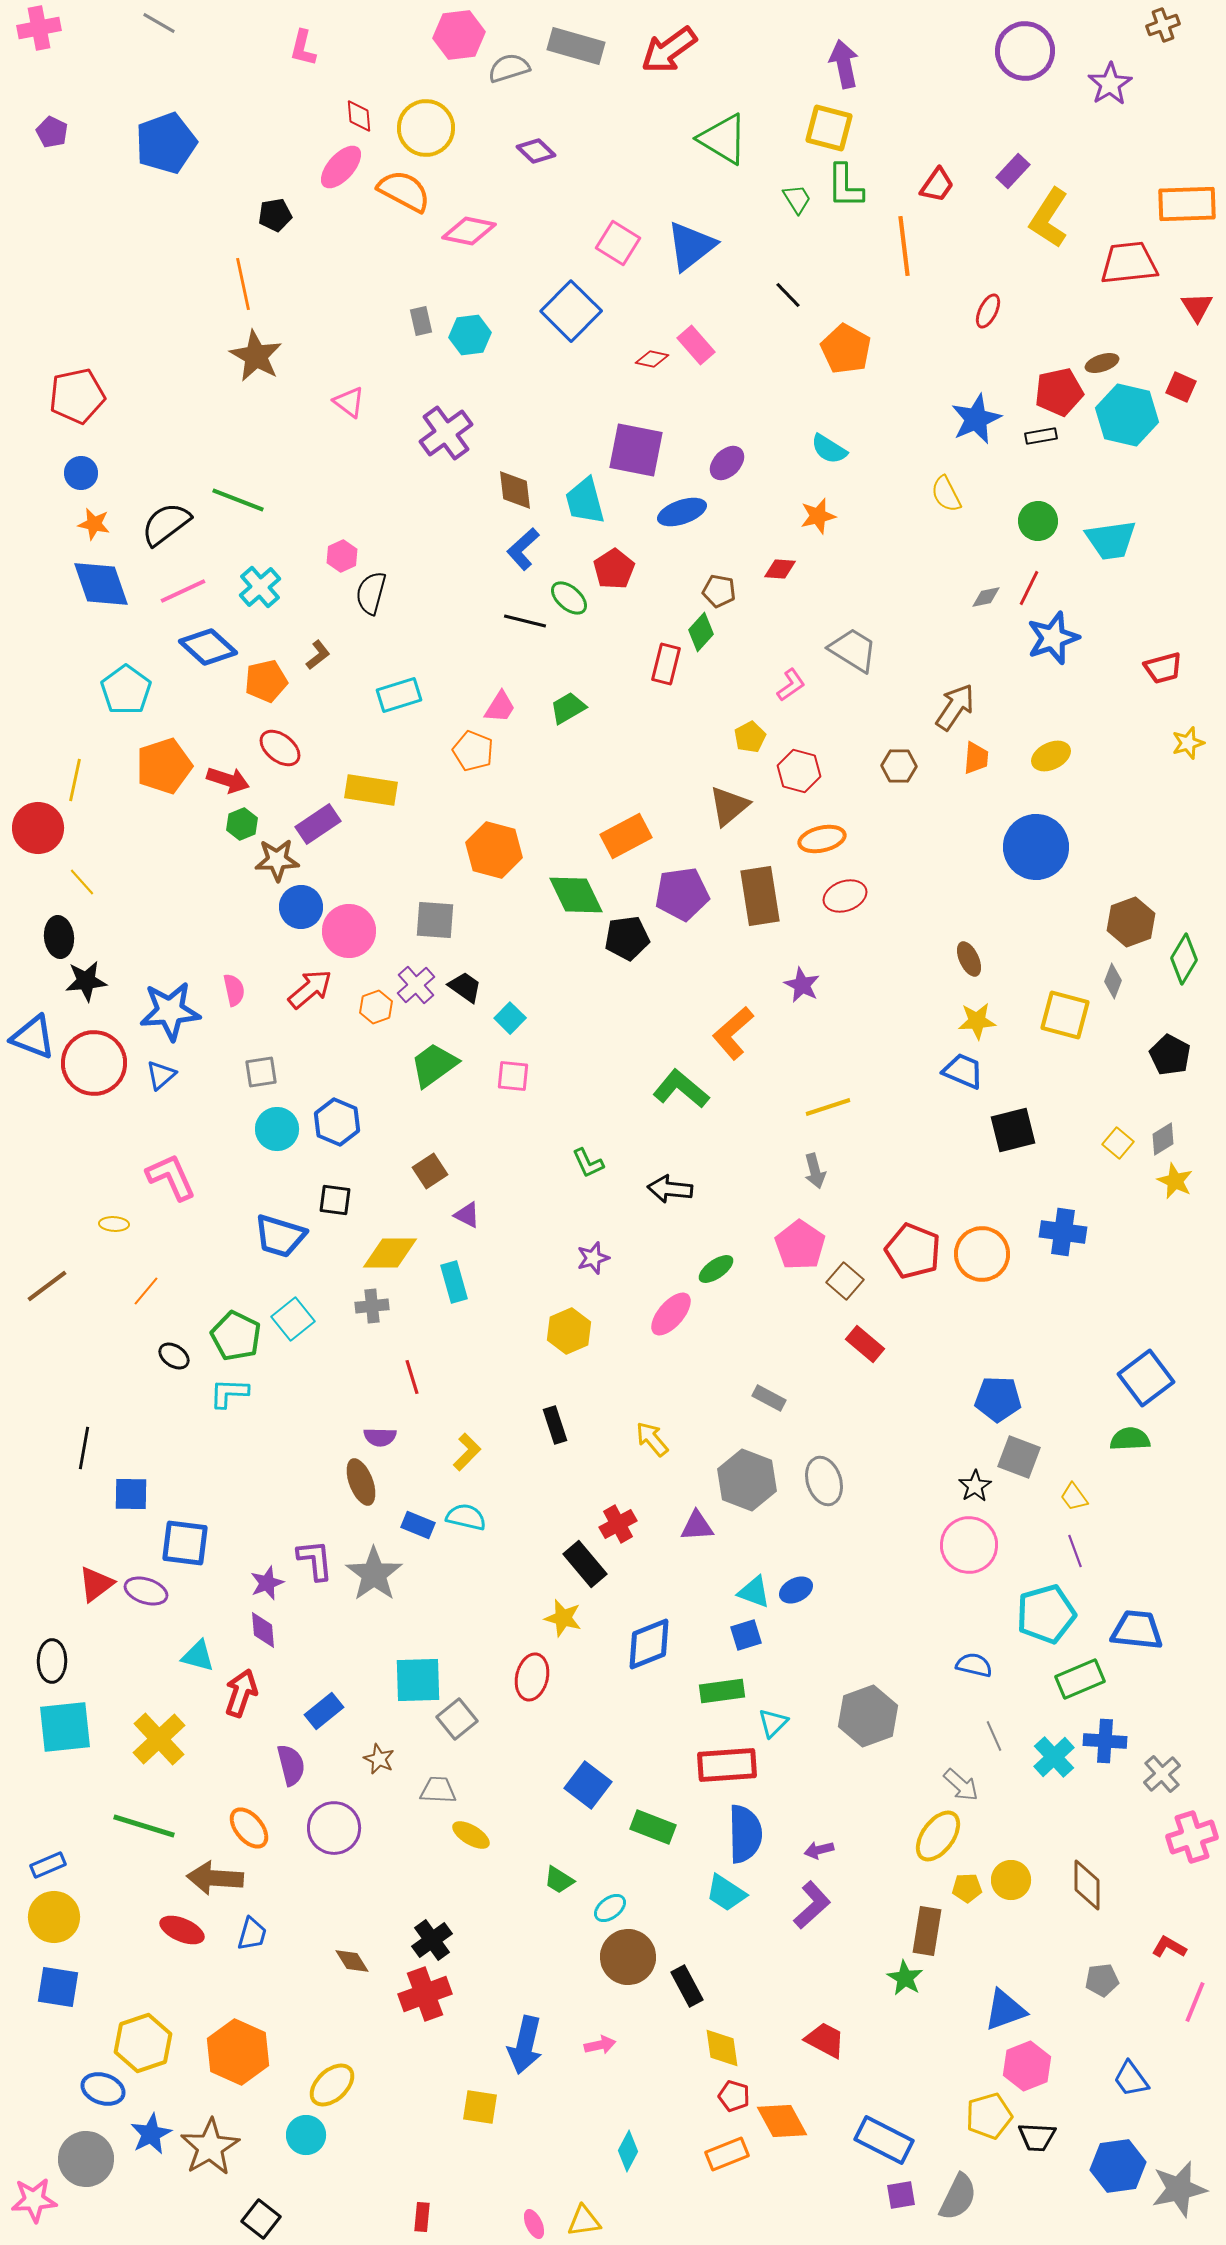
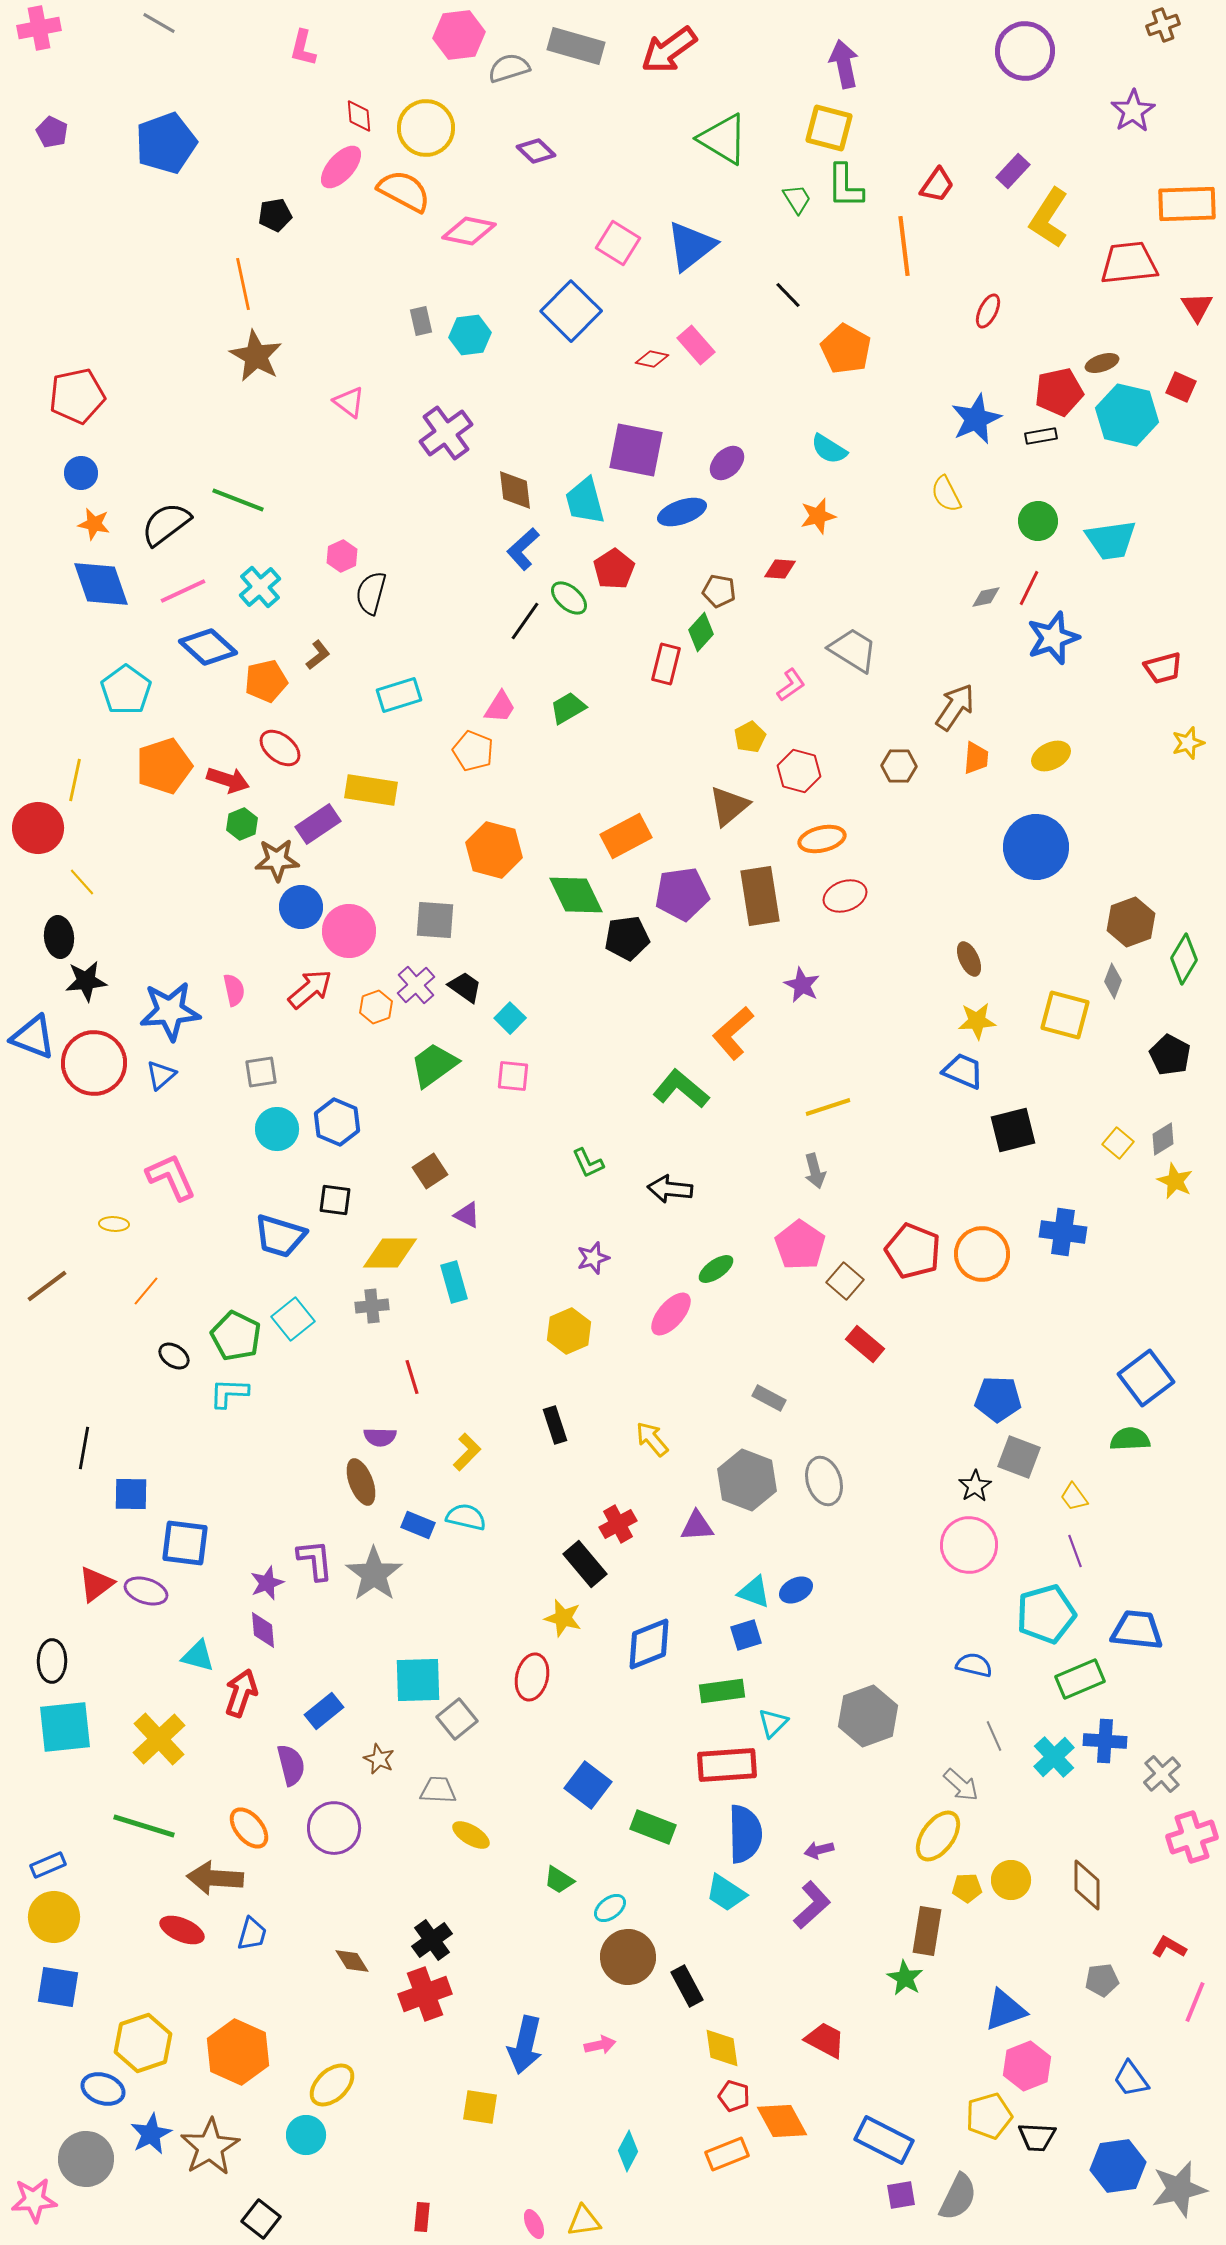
purple star at (1110, 84): moved 23 px right, 27 px down
black line at (525, 621): rotated 69 degrees counterclockwise
